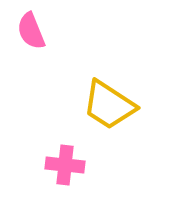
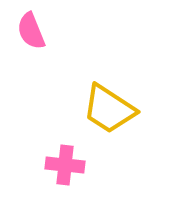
yellow trapezoid: moved 4 px down
